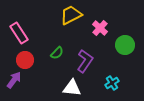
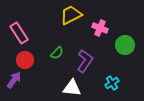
pink cross: rotated 21 degrees counterclockwise
